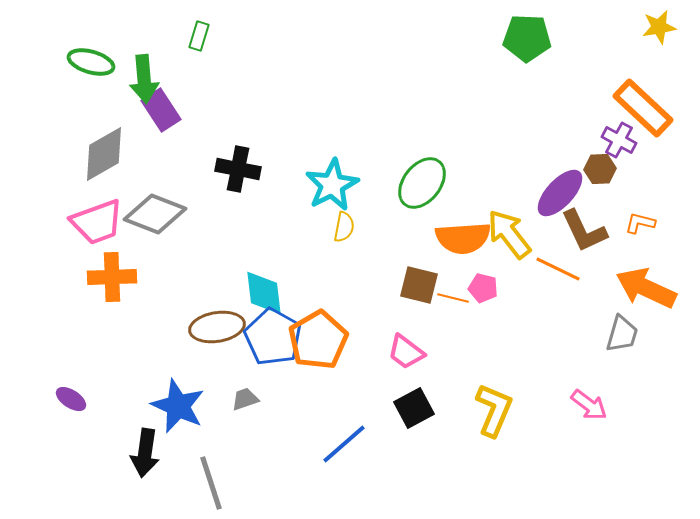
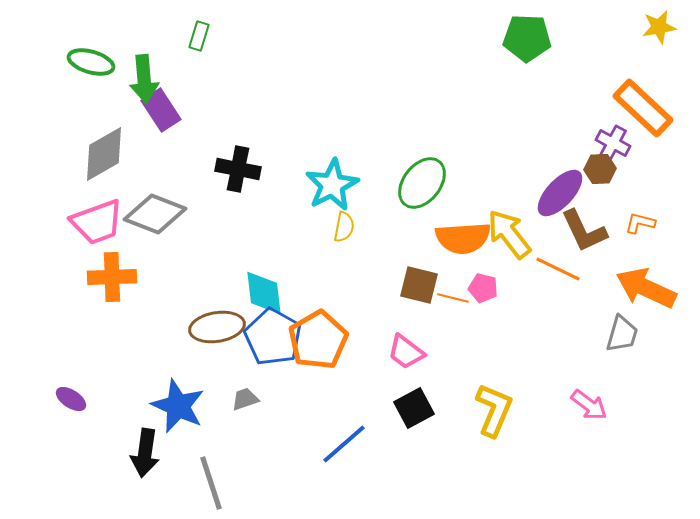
purple cross at (619, 140): moved 6 px left, 3 px down
